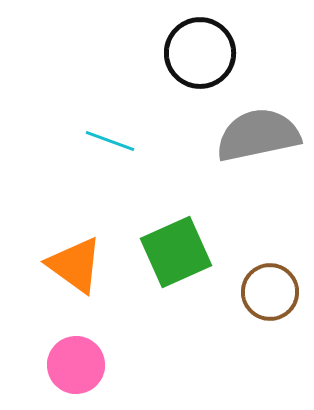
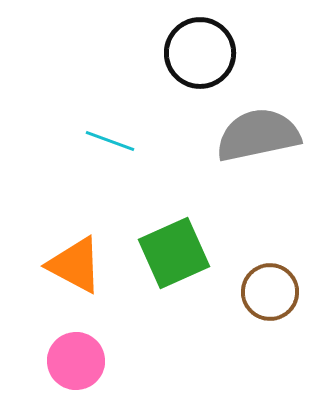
green square: moved 2 px left, 1 px down
orange triangle: rotated 8 degrees counterclockwise
pink circle: moved 4 px up
